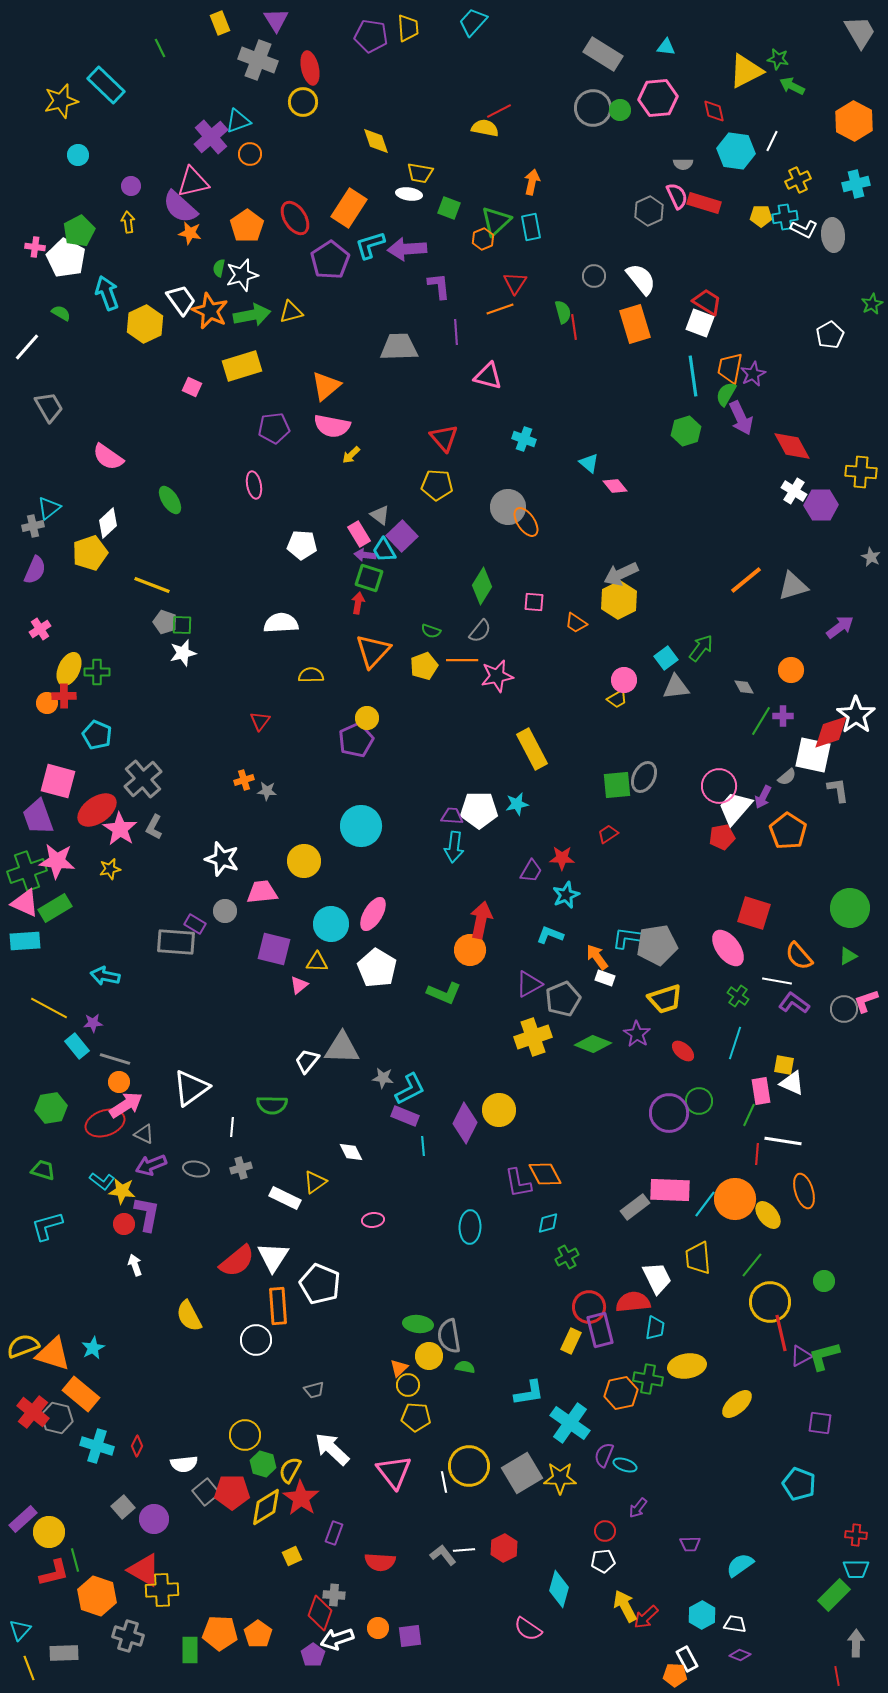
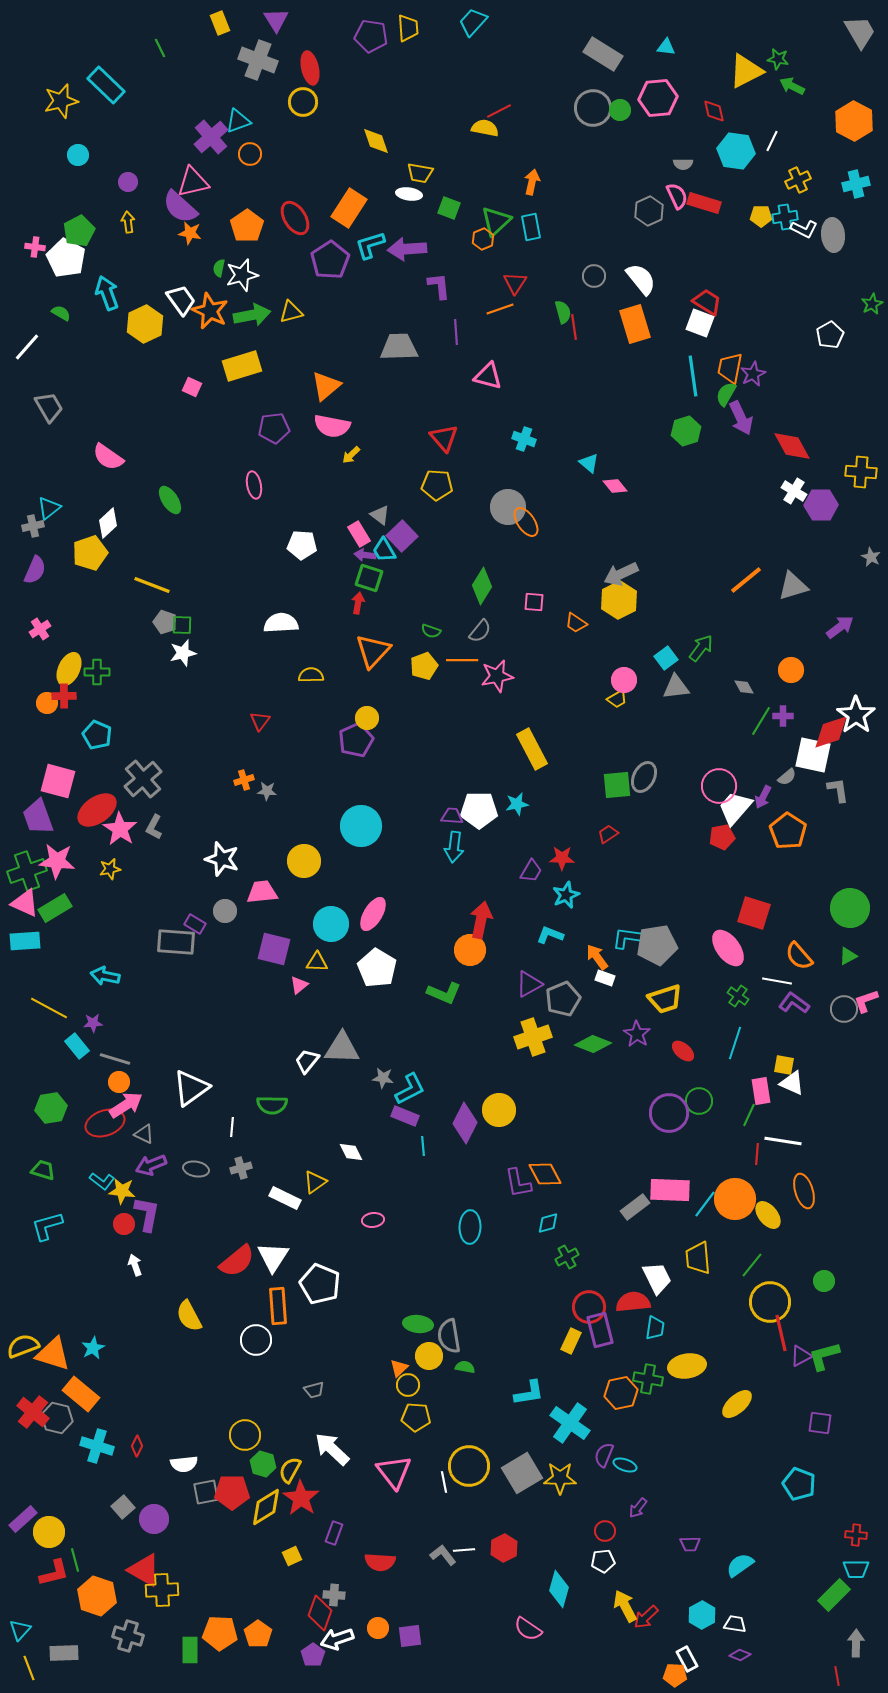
purple circle at (131, 186): moved 3 px left, 4 px up
gray square at (206, 1492): rotated 28 degrees clockwise
